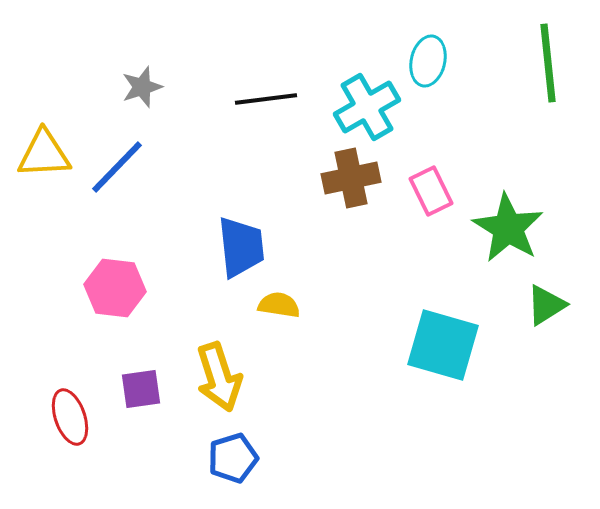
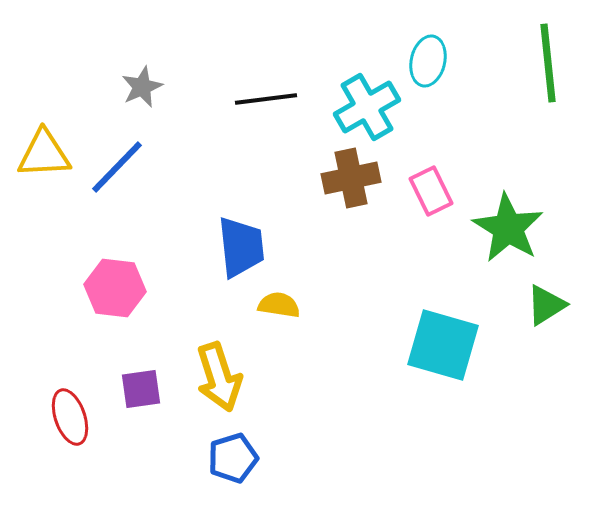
gray star: rotated 6 degrees counterclockwise
